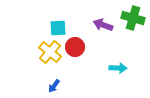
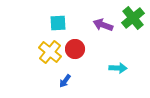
green cross: rotated 35 degrees clockwise
cyan square: moved 5 px up
red circle: moved 2 px down
blue arrow: moved 11 px right, 5 px up
